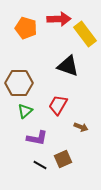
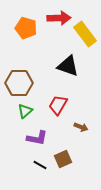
red arrow: moved 1 px up
